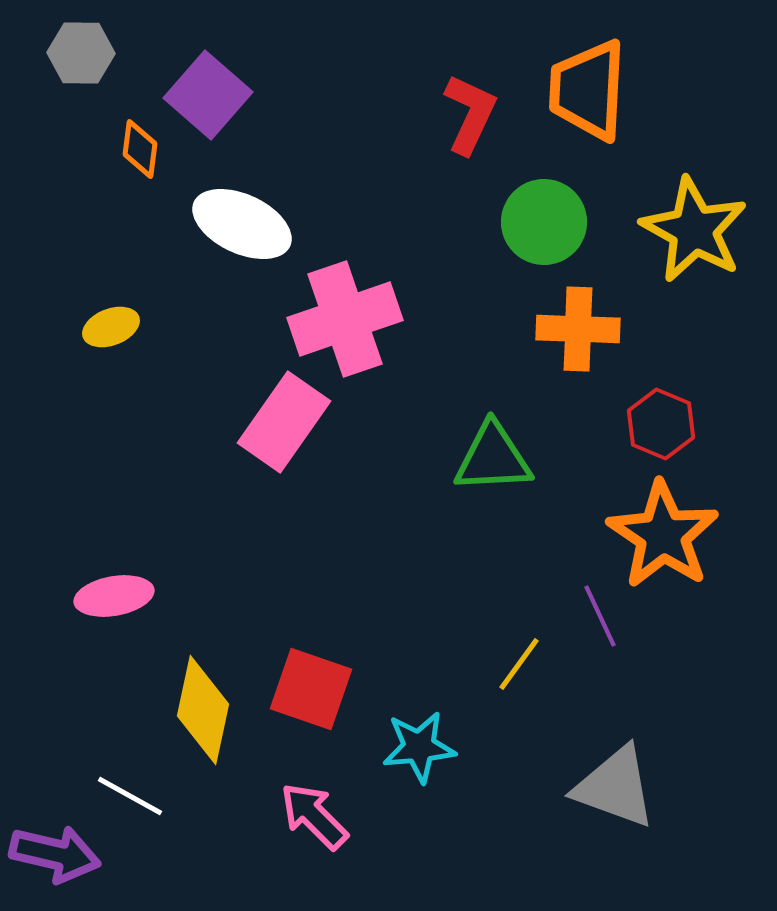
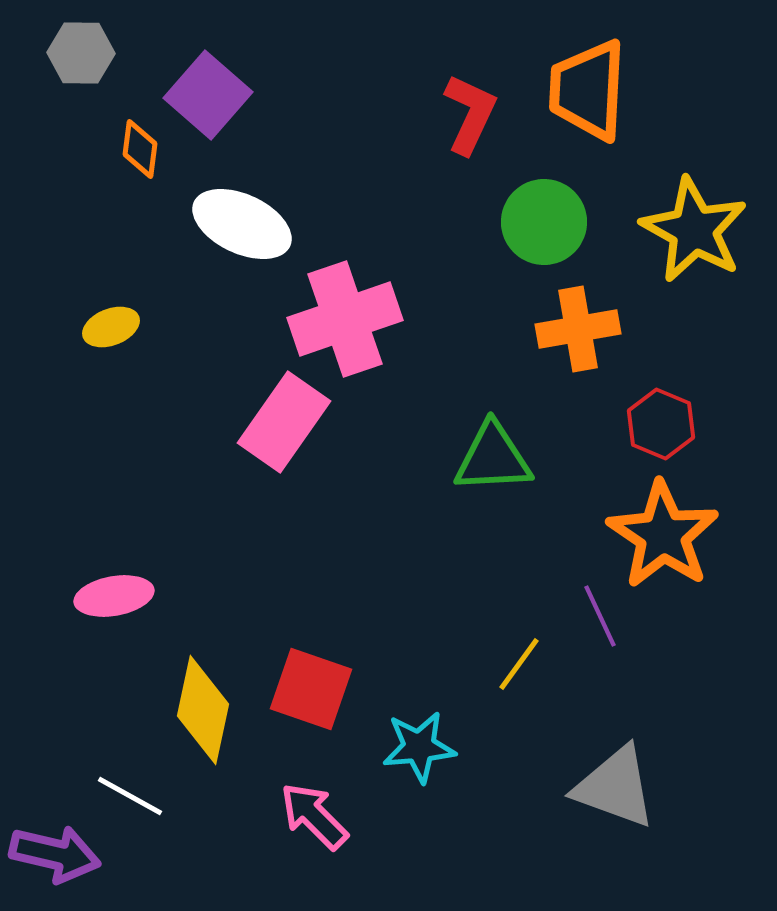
orange cross: rotated 12 degrees counterclockwise
